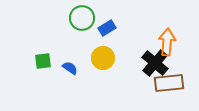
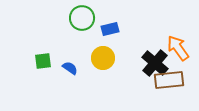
blue rectangle: moved 3 px right, 1 px down; rotated 18 degrees clockwise
orange arrow: moved 11 px right, 6 px down; rotated 40 degrees counterclockwise
brown rectangle: moved 3 px up
